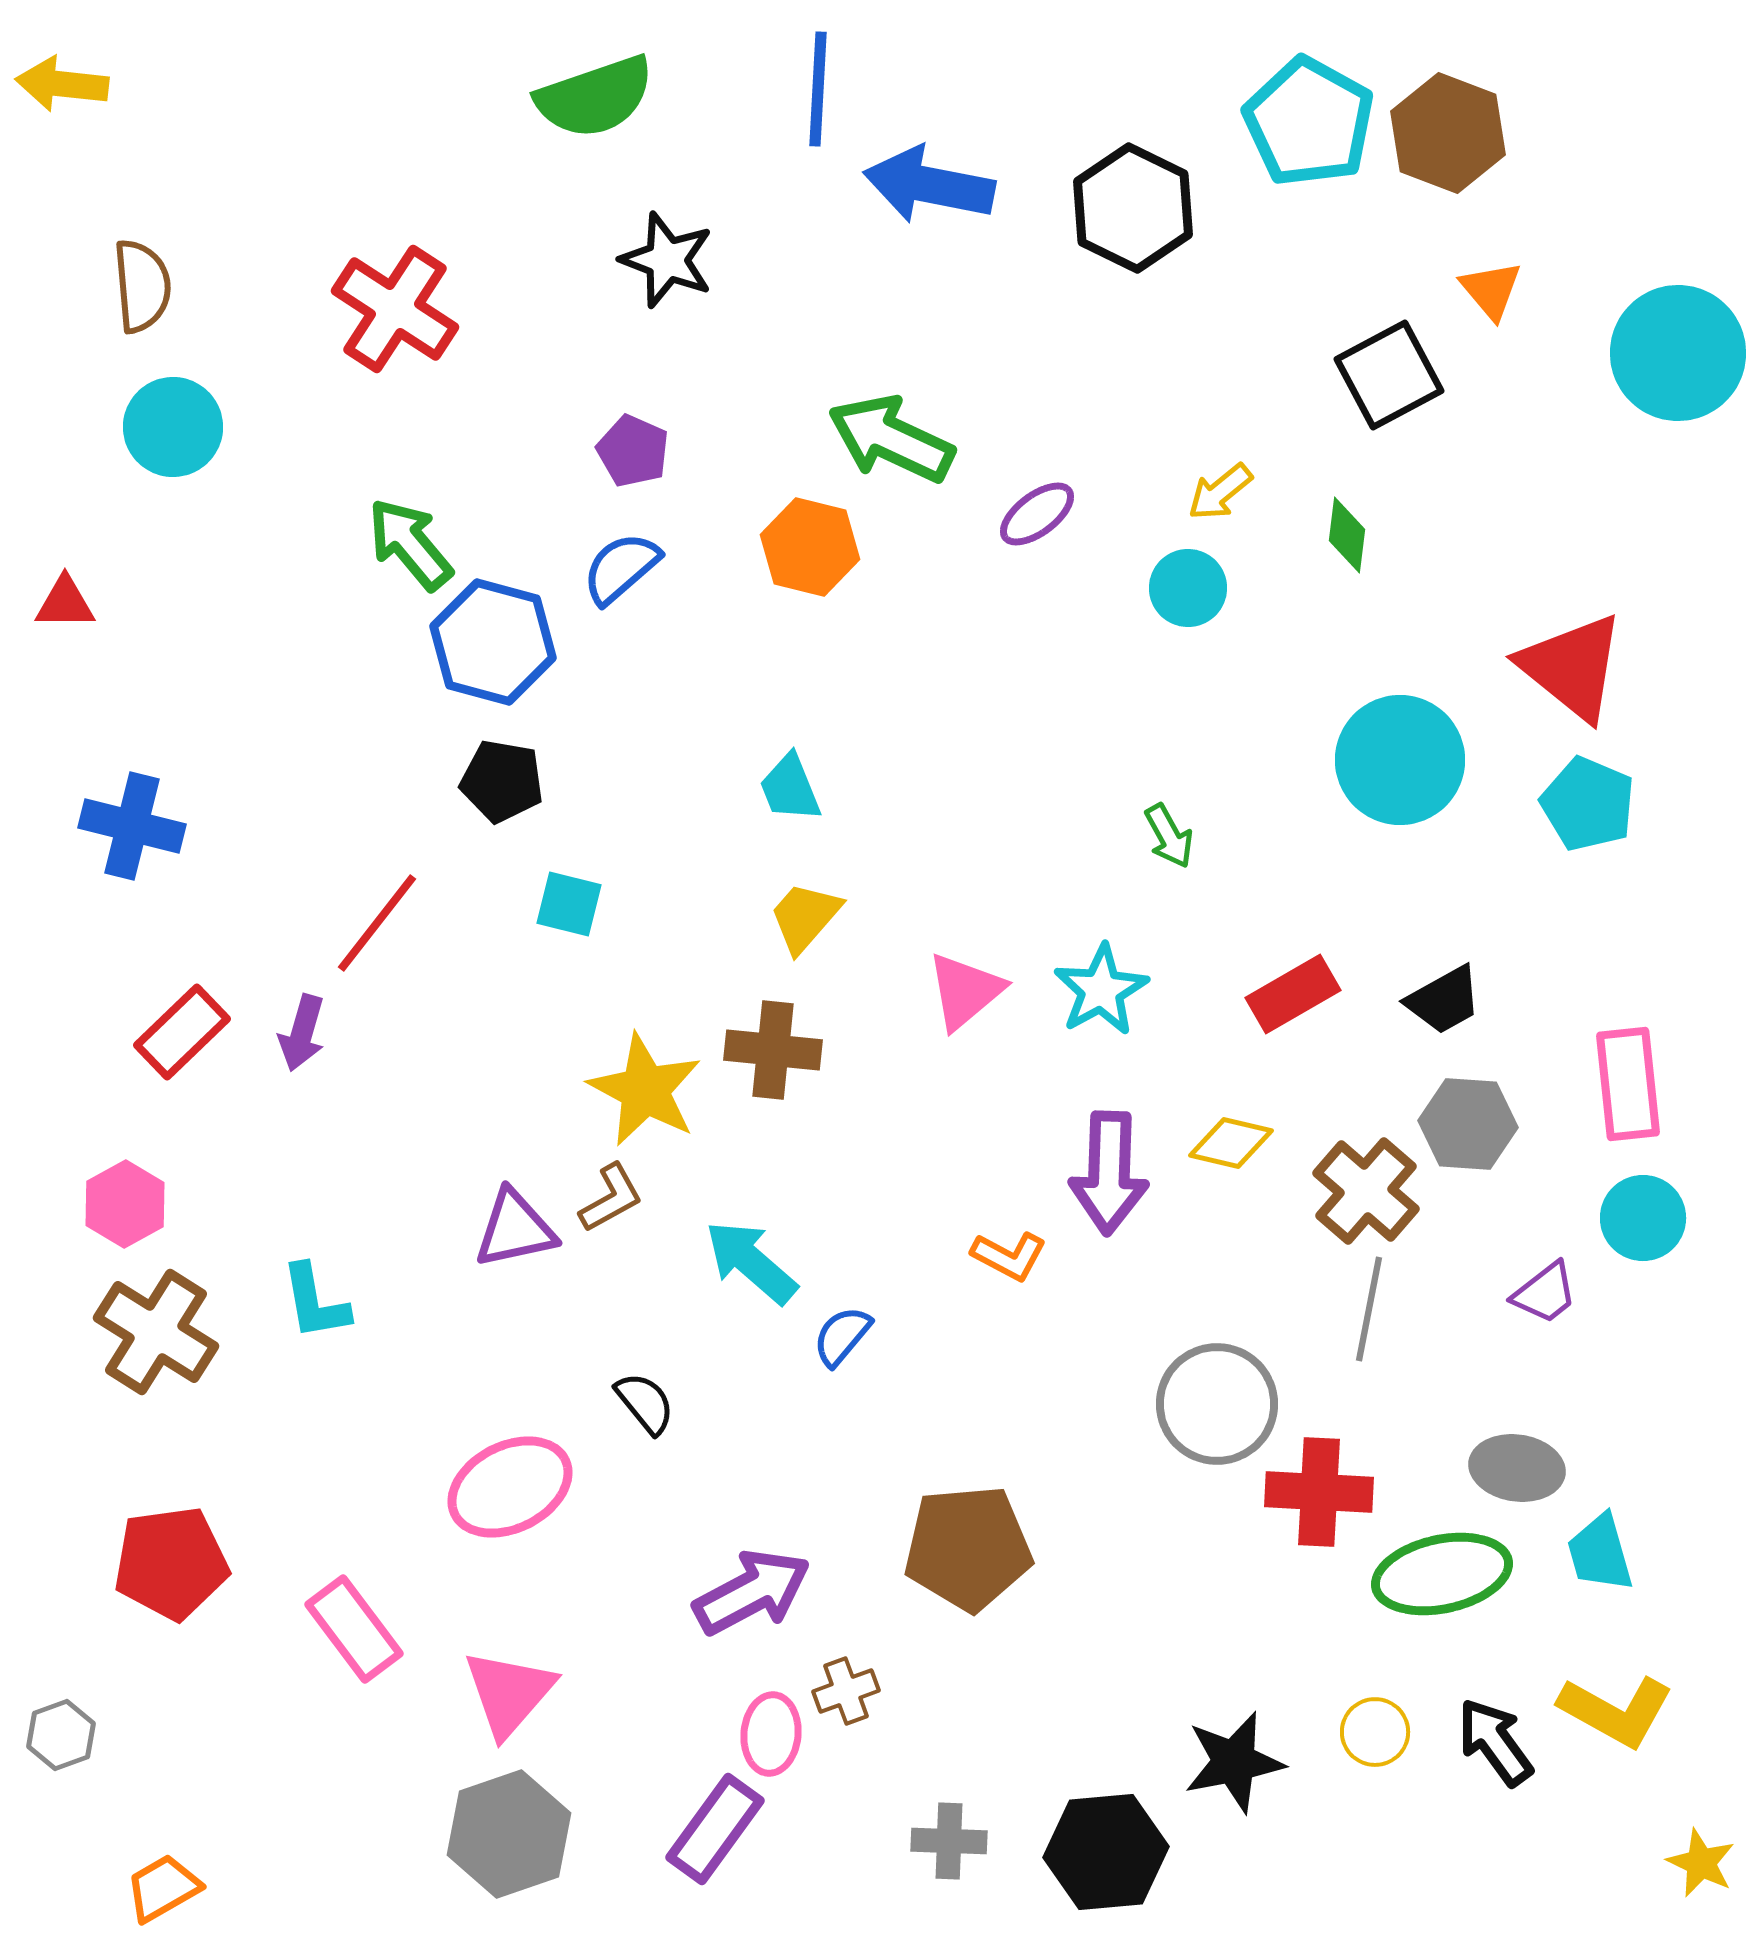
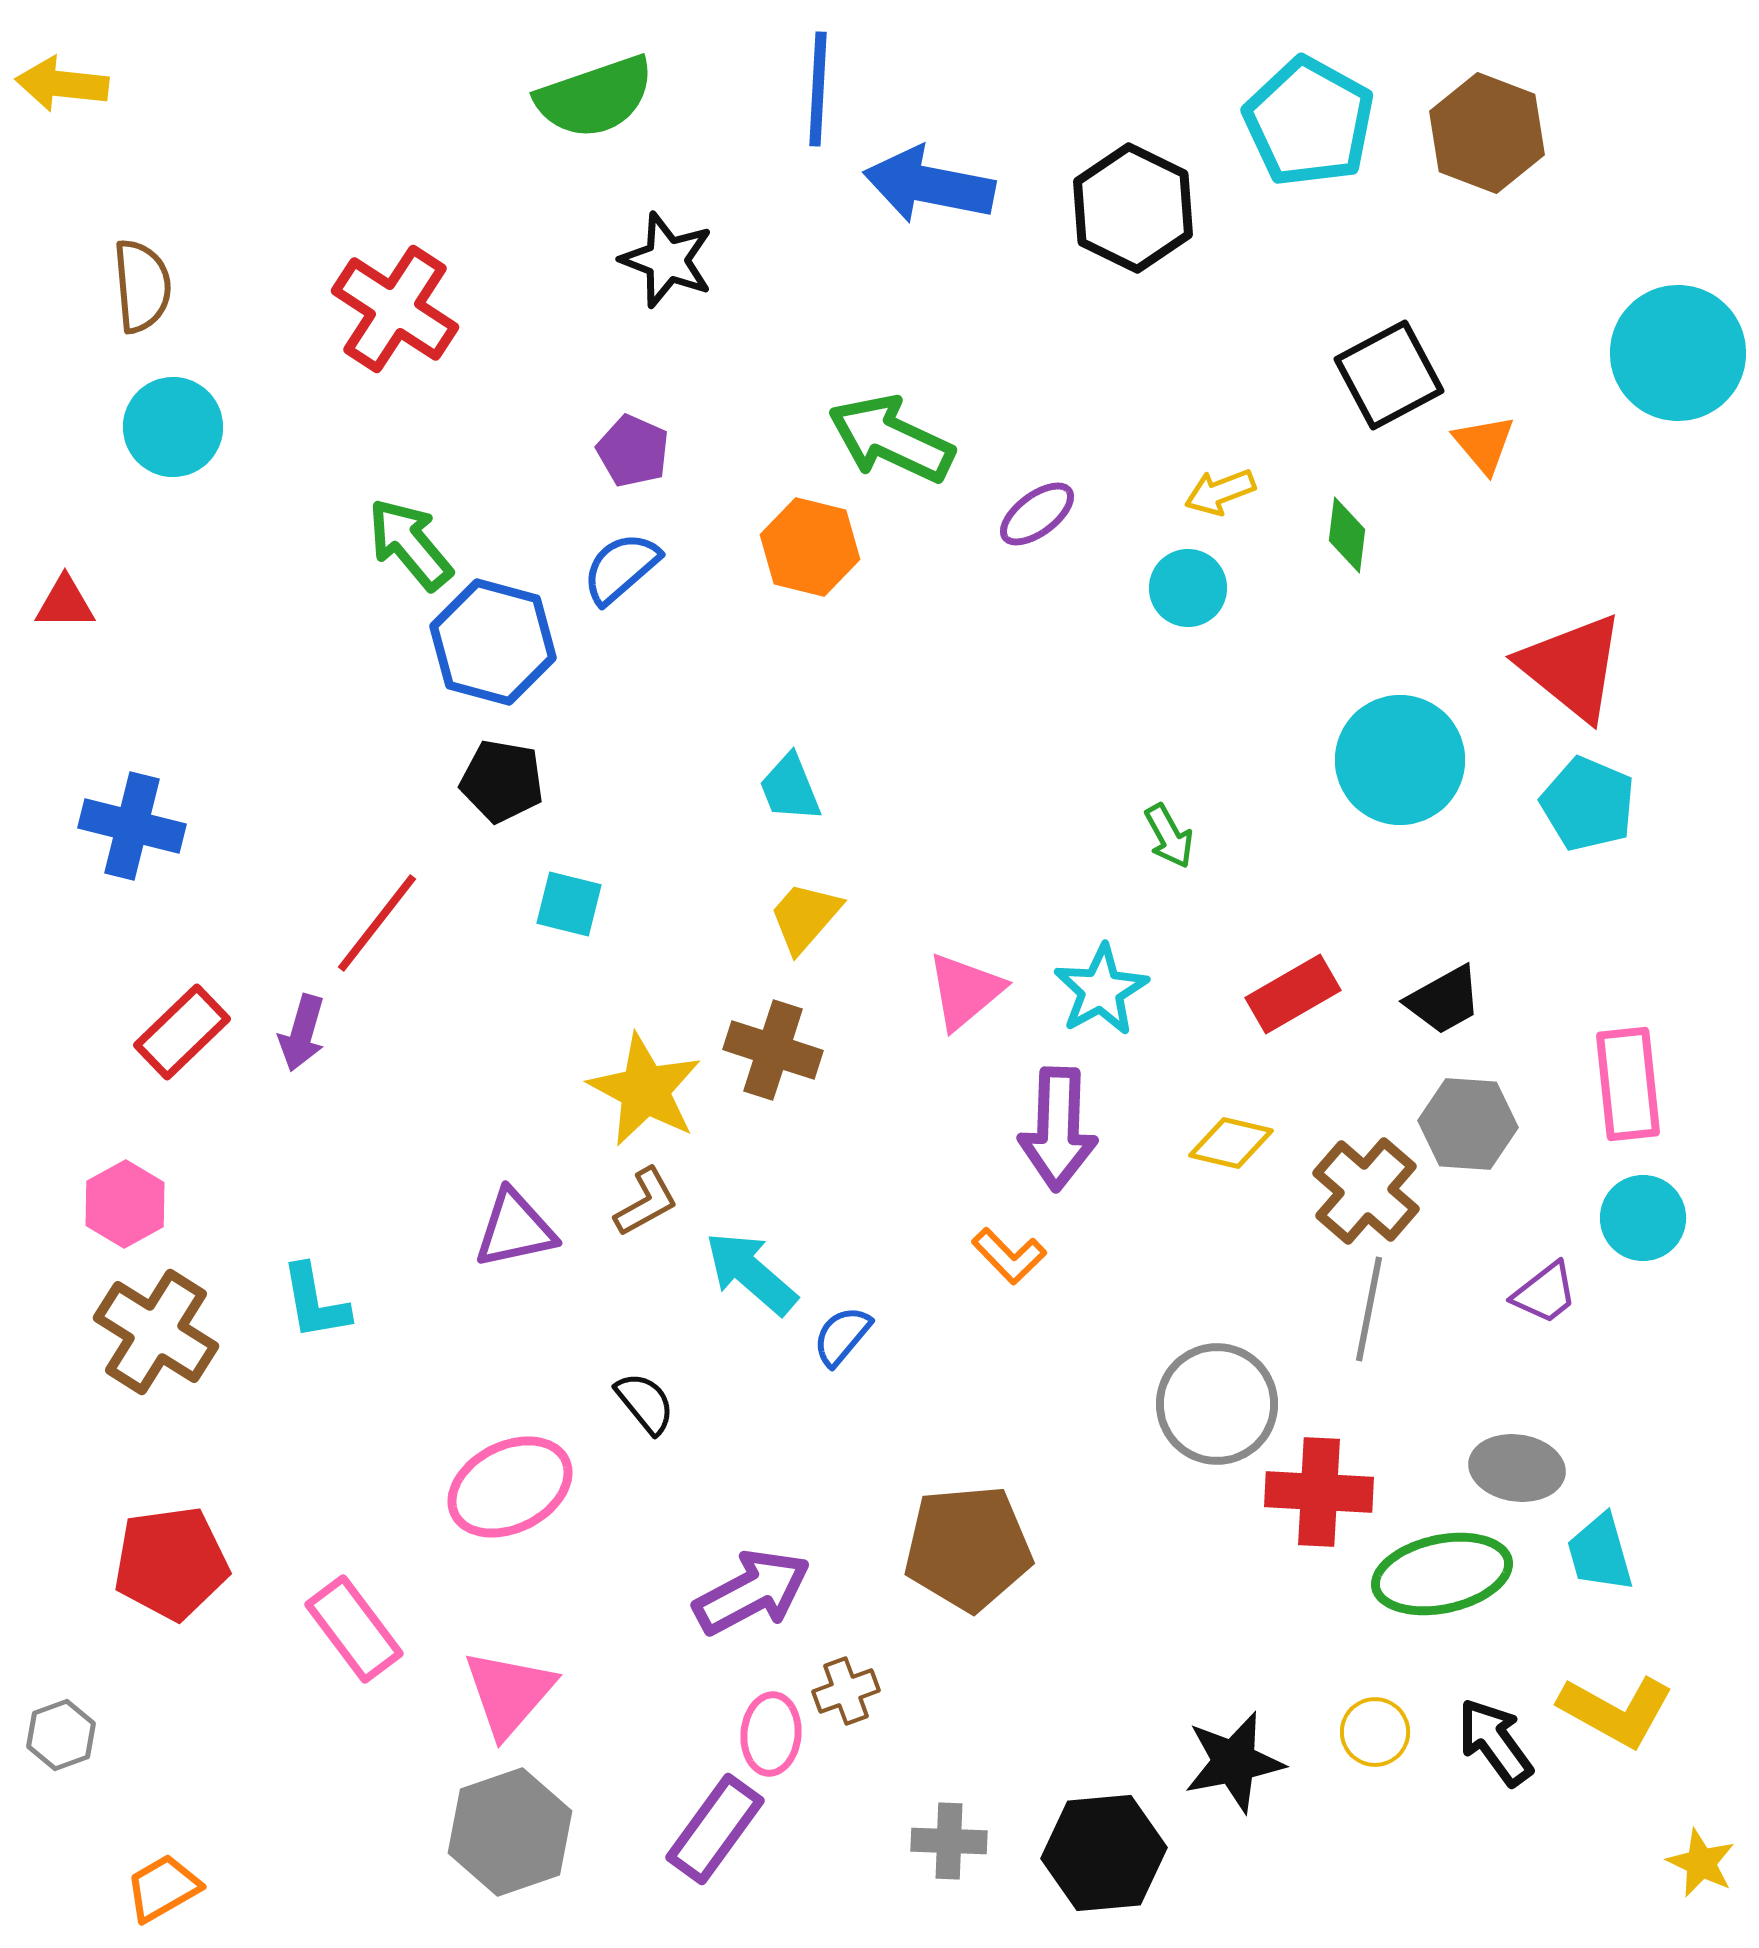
brown hexagon at (1448, 133): moved 39 px right
orange triangle at (1491, 290): moved 7 px left, 154 px down
yellow arrow at (1220, 492): rotated 18 degrees clockwise
brown cross at (773, 1050): rotated 12 degrees clockwise
purple arrow at (1109, 1173): moved 51 px left, 44 px up
brown L-shape at (611, 1198): moved 35 px right, 4 px down
orange L-shape at (1009, 1256): rotated 18 degrees clockwise
cyan arrow at (751, 1262): moved 11 px down
gray hexagon at (509, 1834): moved 1 px right, 2 px up
black hexagon at (1106, 1852): moved 2 px left, 1 px down
